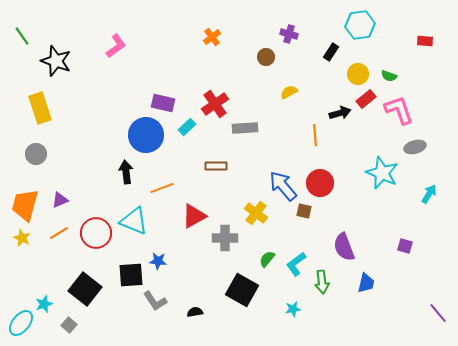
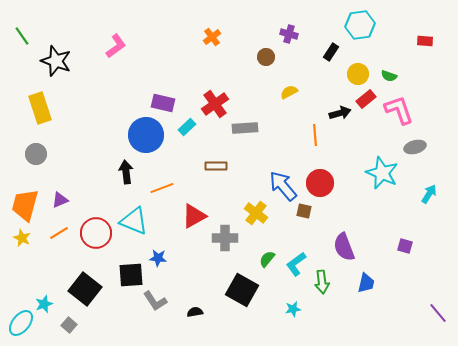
blue star at (158, 261): moved 3 px up
